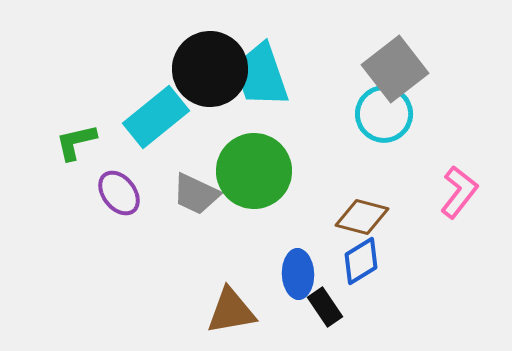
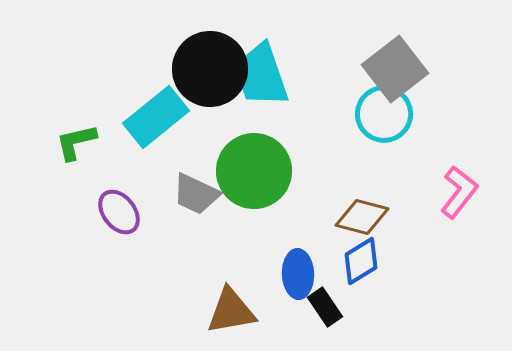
purple ellipse: moved 19 px down
